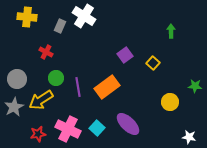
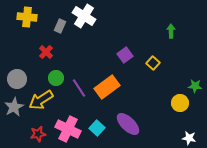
red cross: rotated 16 degrees clockwise
purple line: moved 1 px right, 1 px down; rotated 24 degrees counterclockwise
yellow circle: moved 10 px right, 1 px down
white star: moved 1 px down
